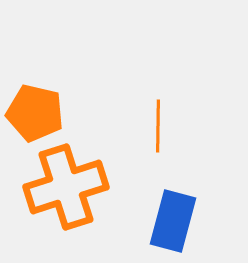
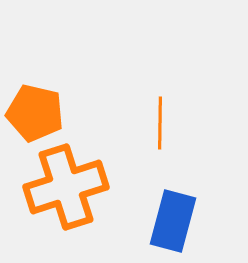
orange line: moved 2 px right, 3 px up
